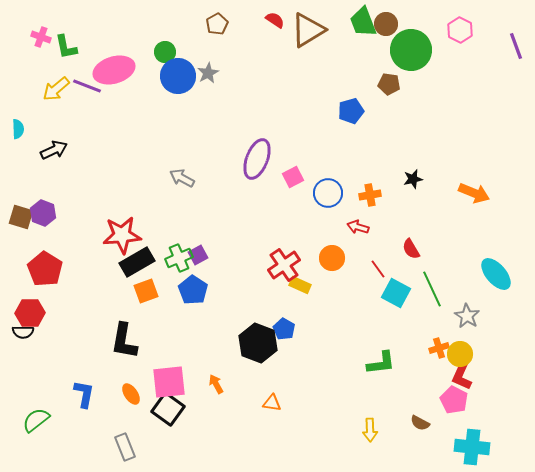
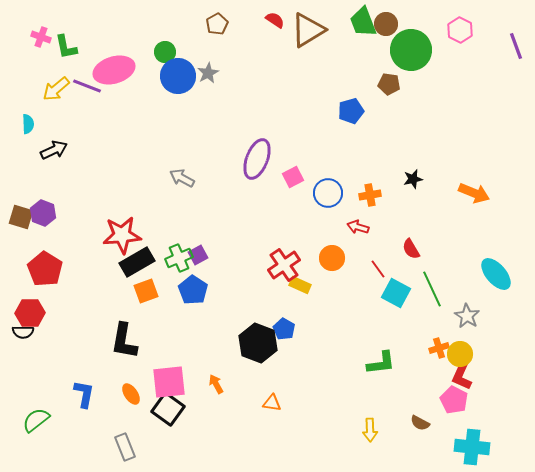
cyan semicircle at (18, 129): moved 10 px right, 5 px up
